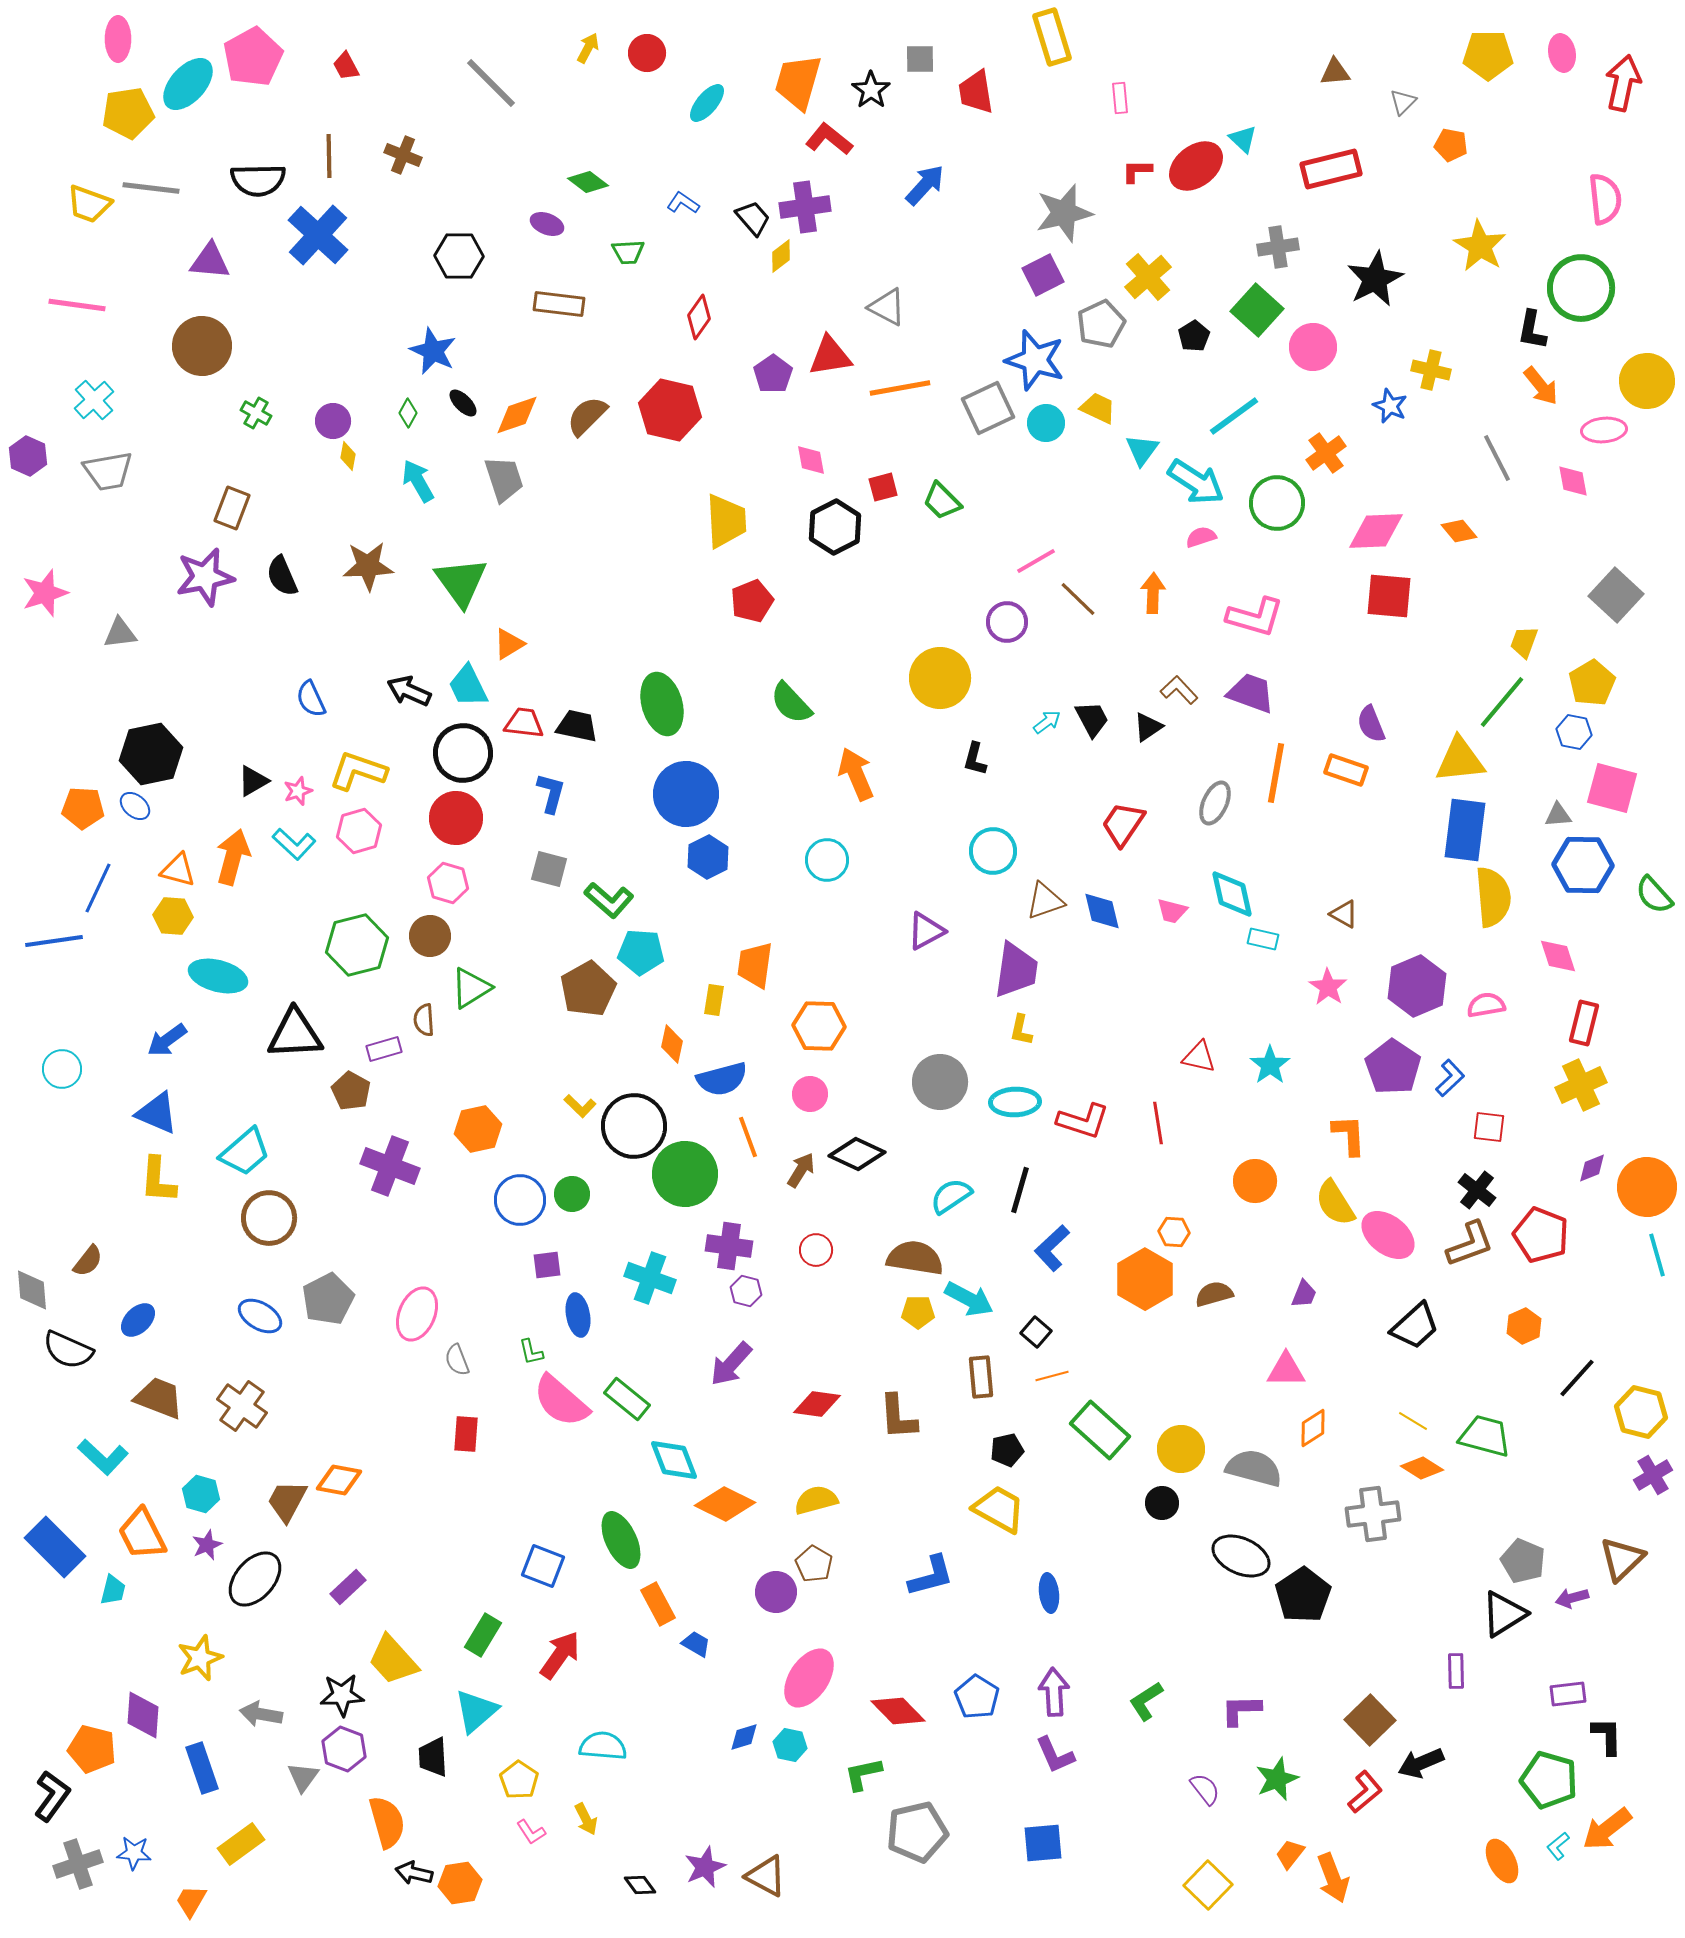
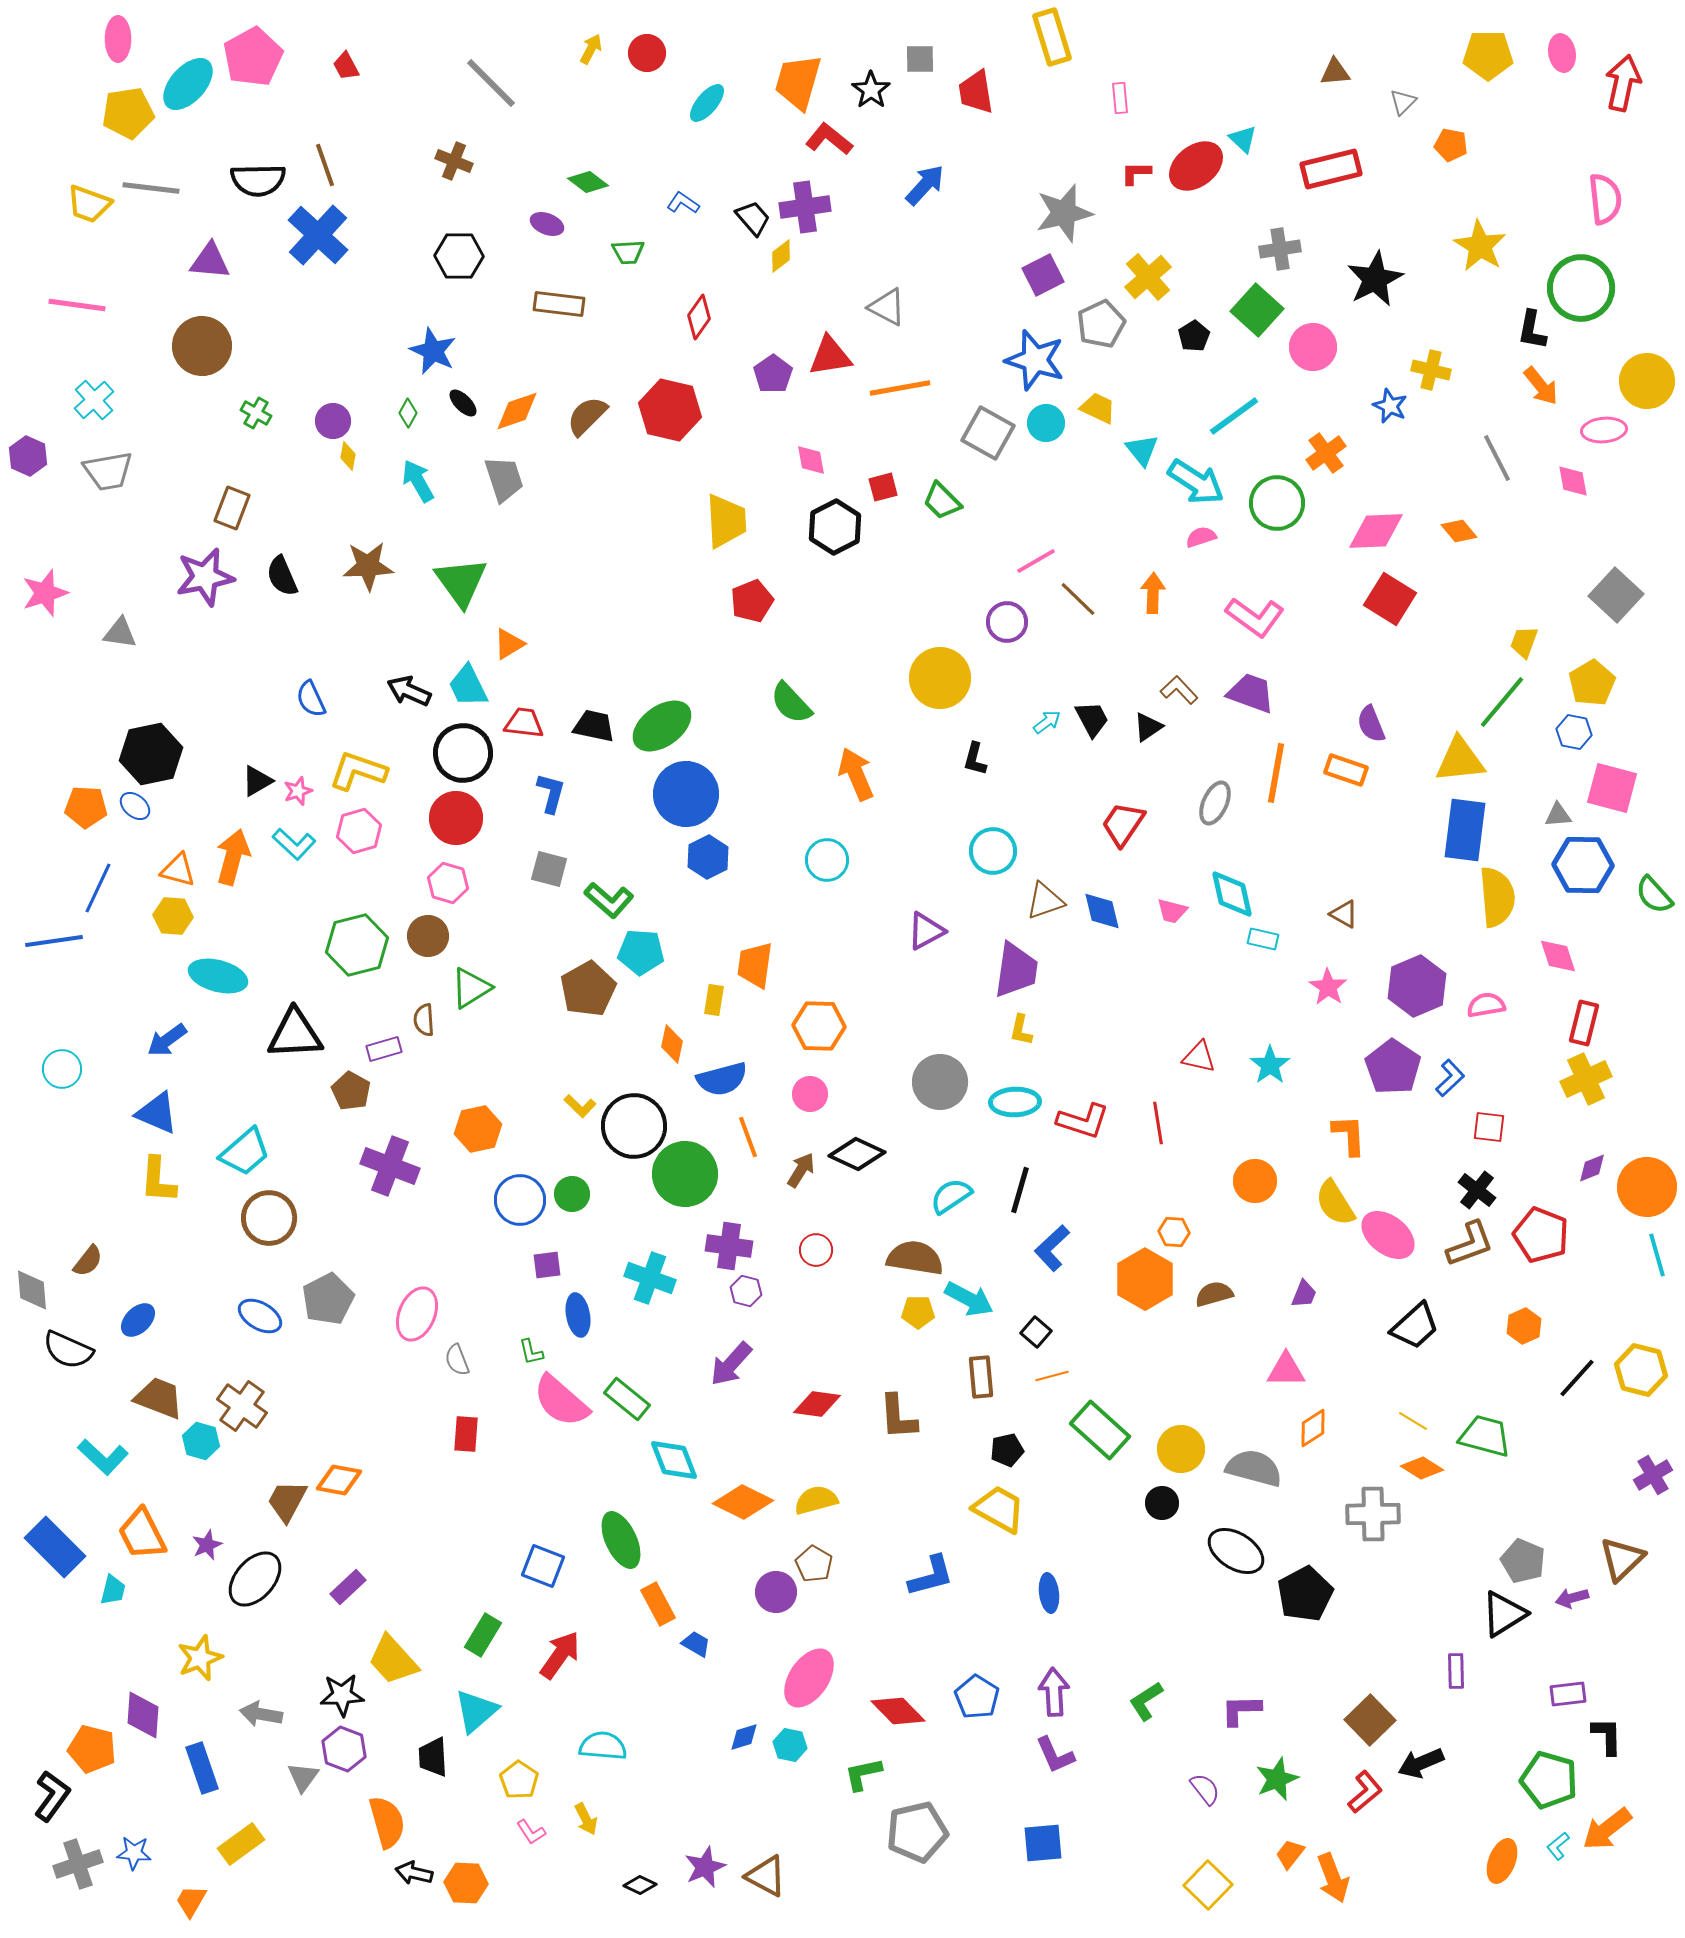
yellow arrow at (588, 48): moved 3 px right, 1 px down
brown cross at (403, 155): moved 51 px right, 6 px down
brown line at (329, 156): moved 4 px left, 9 px down; rotated 18 degrees counterclockwise
red L-shape at (1137, 171): moved 1 px left, 2 px down
gray cross at (1278, 247): moved 2 px right, 2 px down
gray square at (988, 408): moved 25 px down; rotated 36 degrees counterclockwise
orange diamond at (517, 415): moved 4 px up
cyan triangle at (1142, 450): rotated 15 degrees counterclockwise
red square at (1389, 596): moved 1 px right, 3 px down; rotated 27 degrees clockwise
pink L-shape at (1255, 617): rotated 20 degrees clockwise
gray triangle at (120, 633): rotated 15 degrees clockwise
green ellipse at (662, 704): moved 22 px down; rotated 70 degrees clockwise
black trapezoid at (577, 726): moved 17 px right
black triangle at (253, 781): moved 4 px right
orange pentagon at (83, 808): moved 3 px right, 1 px up
yellow semicircle at (1493, 897): moved 4 px right
brown circle at (430, 936): moved 2 px left
yellow cross at (1581, 1085): moved 5 px right, 6 px up
yellow hexagon at (1641, 1412): moved 42 px up
cyan hexagon at (201, 1494): moved 53 px up
orange diamond at (725, 1504): moved 18 px right, 2 px up
gray cross at (1373, 1514): rotated 6 degrees clockwise
black ellipse at (1241, 1556): moved 5 px left, 5 px up; rotated 8 degrees clockwise
black pentagon at (1303, 1595): moved 2 px right, 1 px up; rotated 6 degrees clockwise
orange ellipse at (1502, 1861): rotated 48 degrees clockwise
orange hexagon at (460, 1883): moved 6 px right; rotated 12 degrees clockwise
black diamond at (640, 1885): rotated 28 degrees counterclockwise
